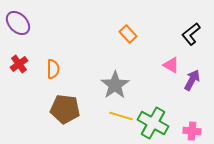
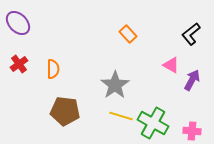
brown pentagon: moved 2 px down
